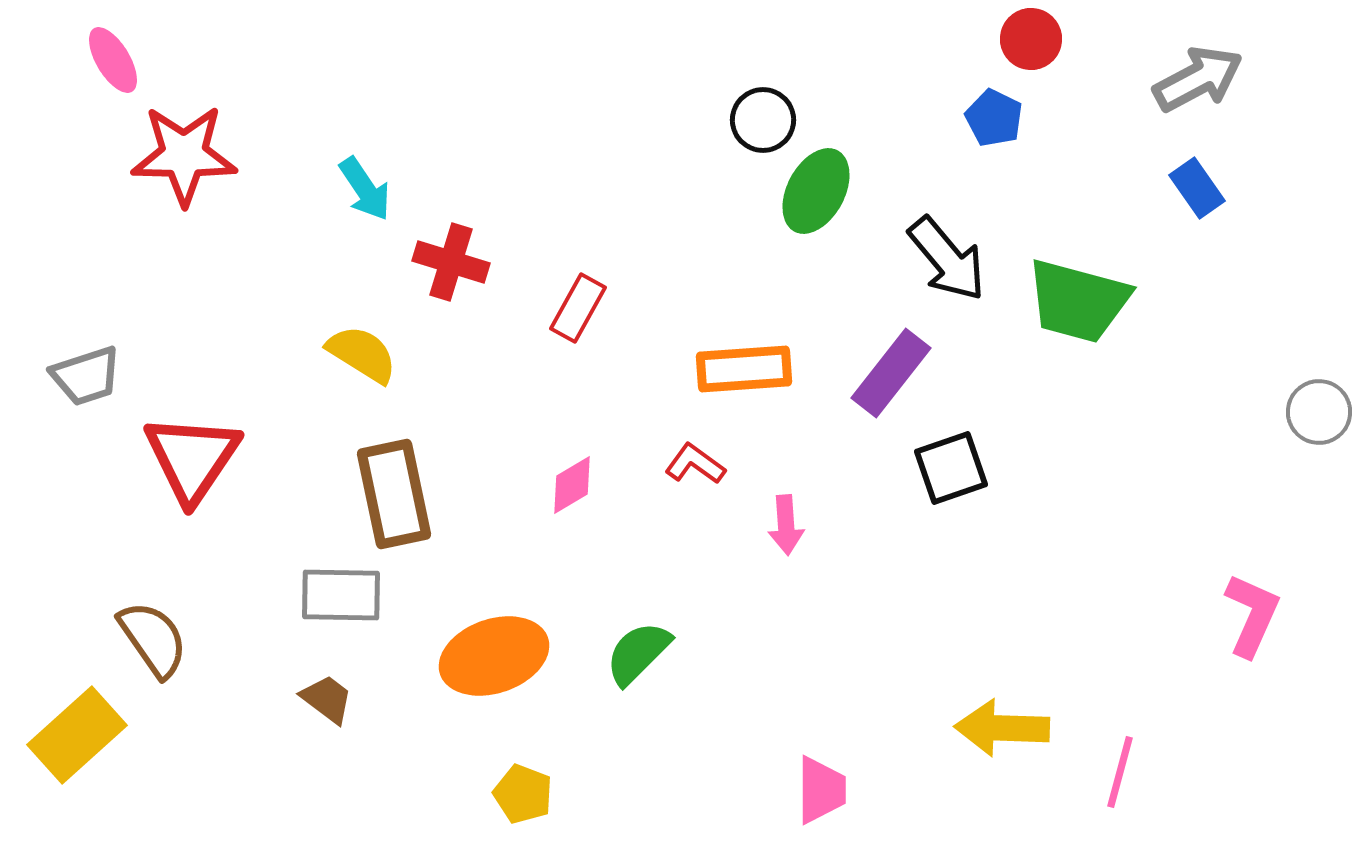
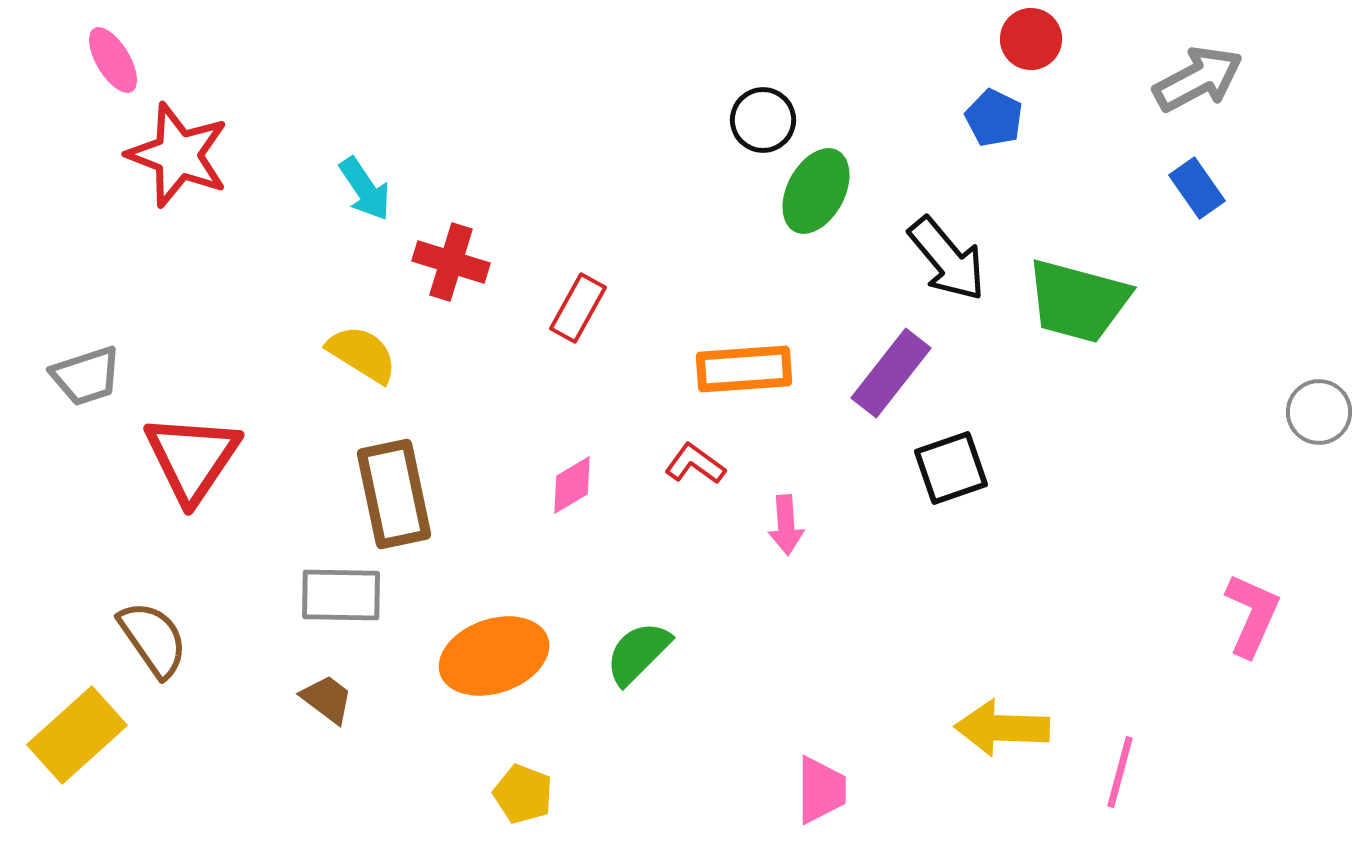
red star: moved 6 px left; rotated 20 degrees clockwise
